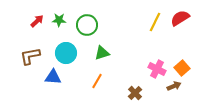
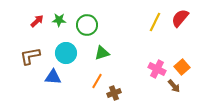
red semicircle: rotated 18 degrees counterclockwise
orange square: moved 1 px up
brown arrow: rotated 72 degrees clockwise
brown cross: moved 21 px left; rotated 24 degrees clockwise
